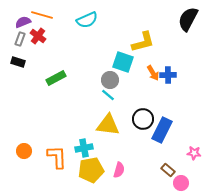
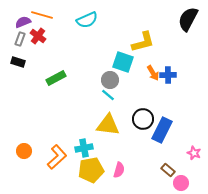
pink star: rotated 16 degrees clockwise
orange L-shape: rotated 50 degrees clockwise
